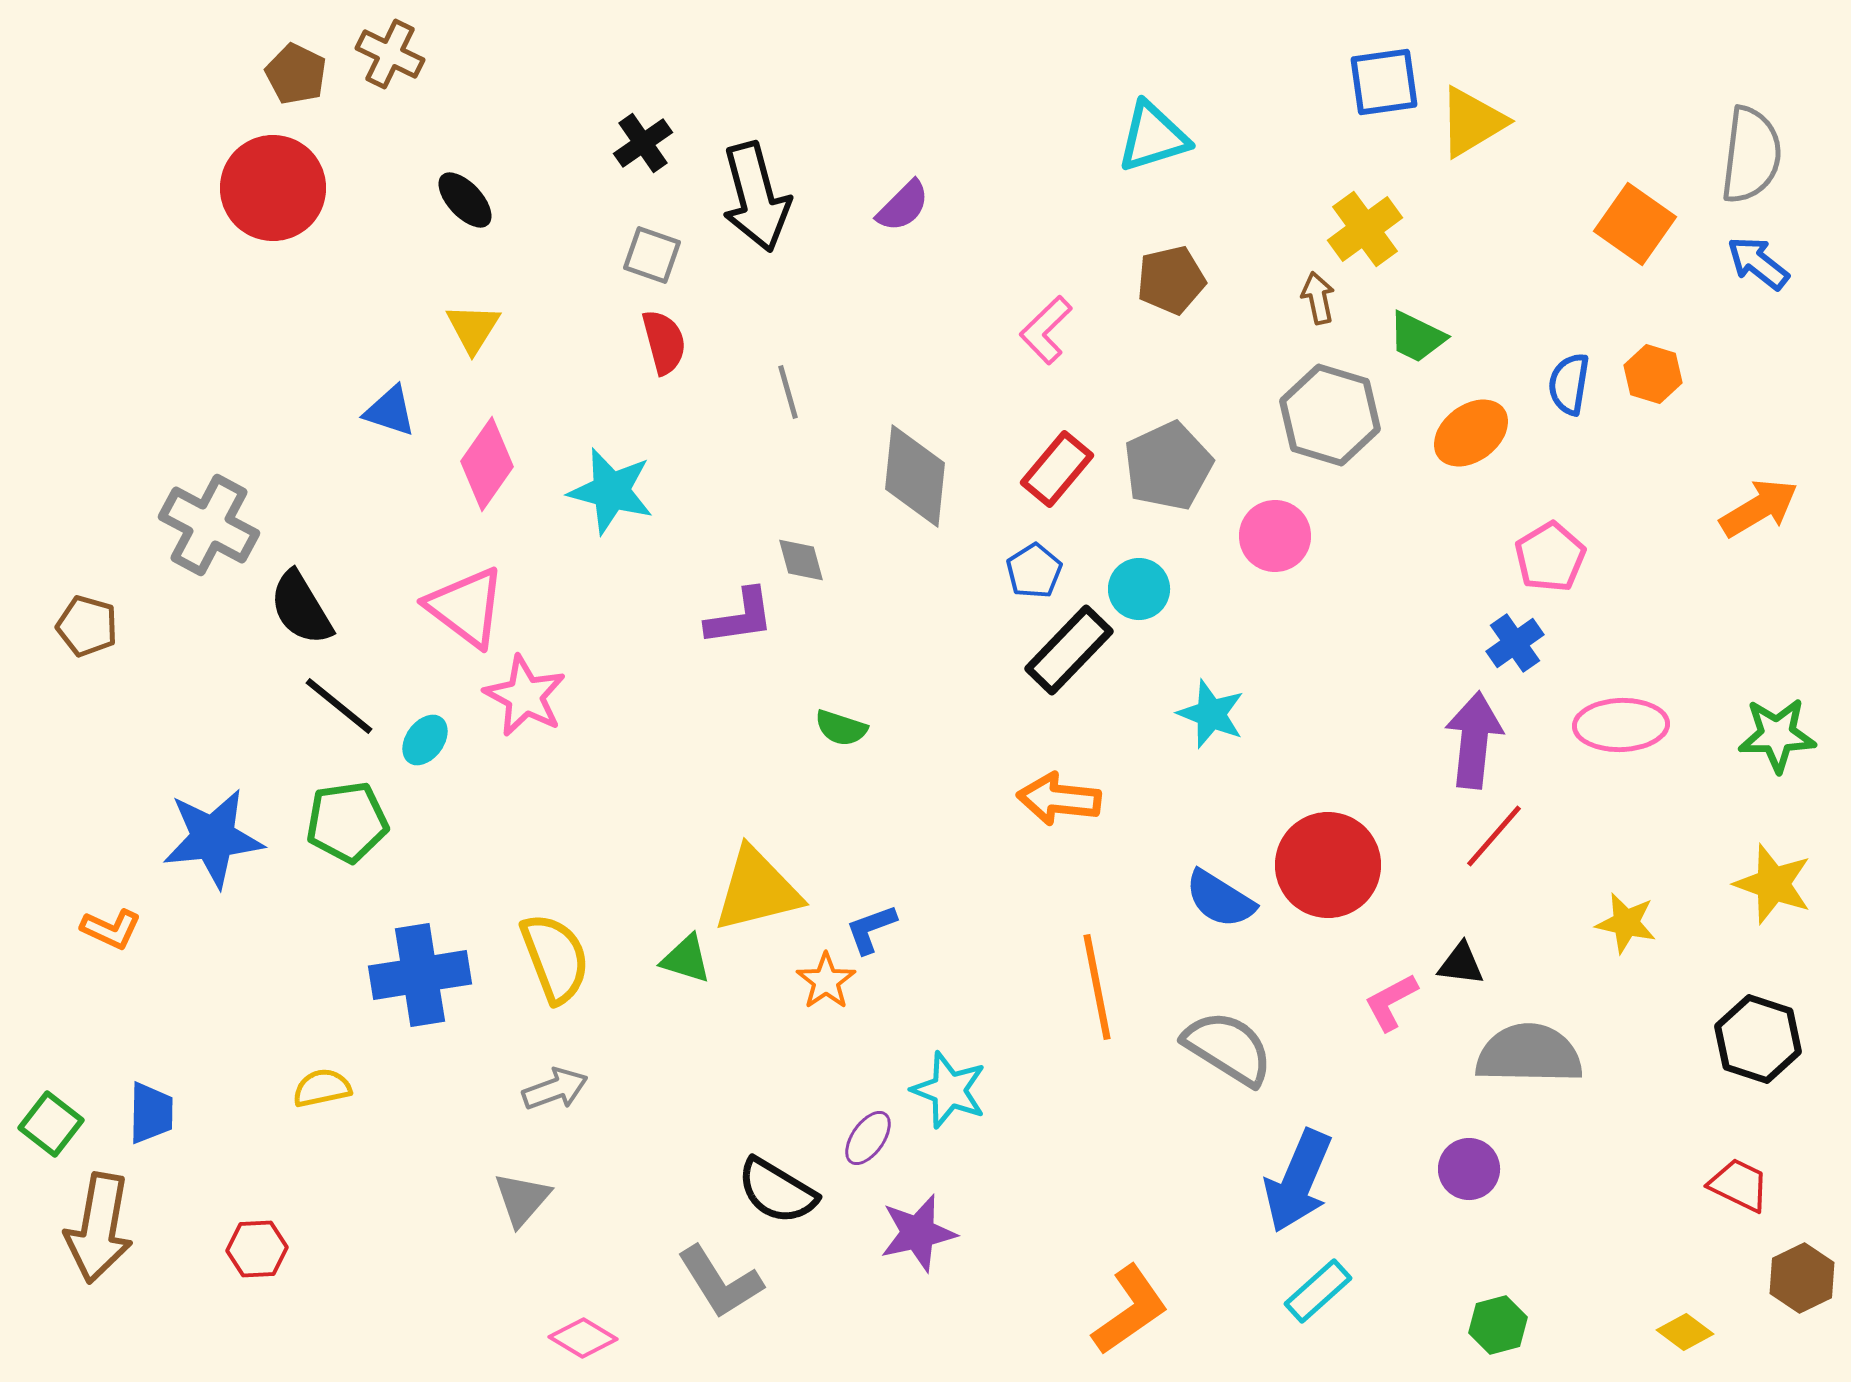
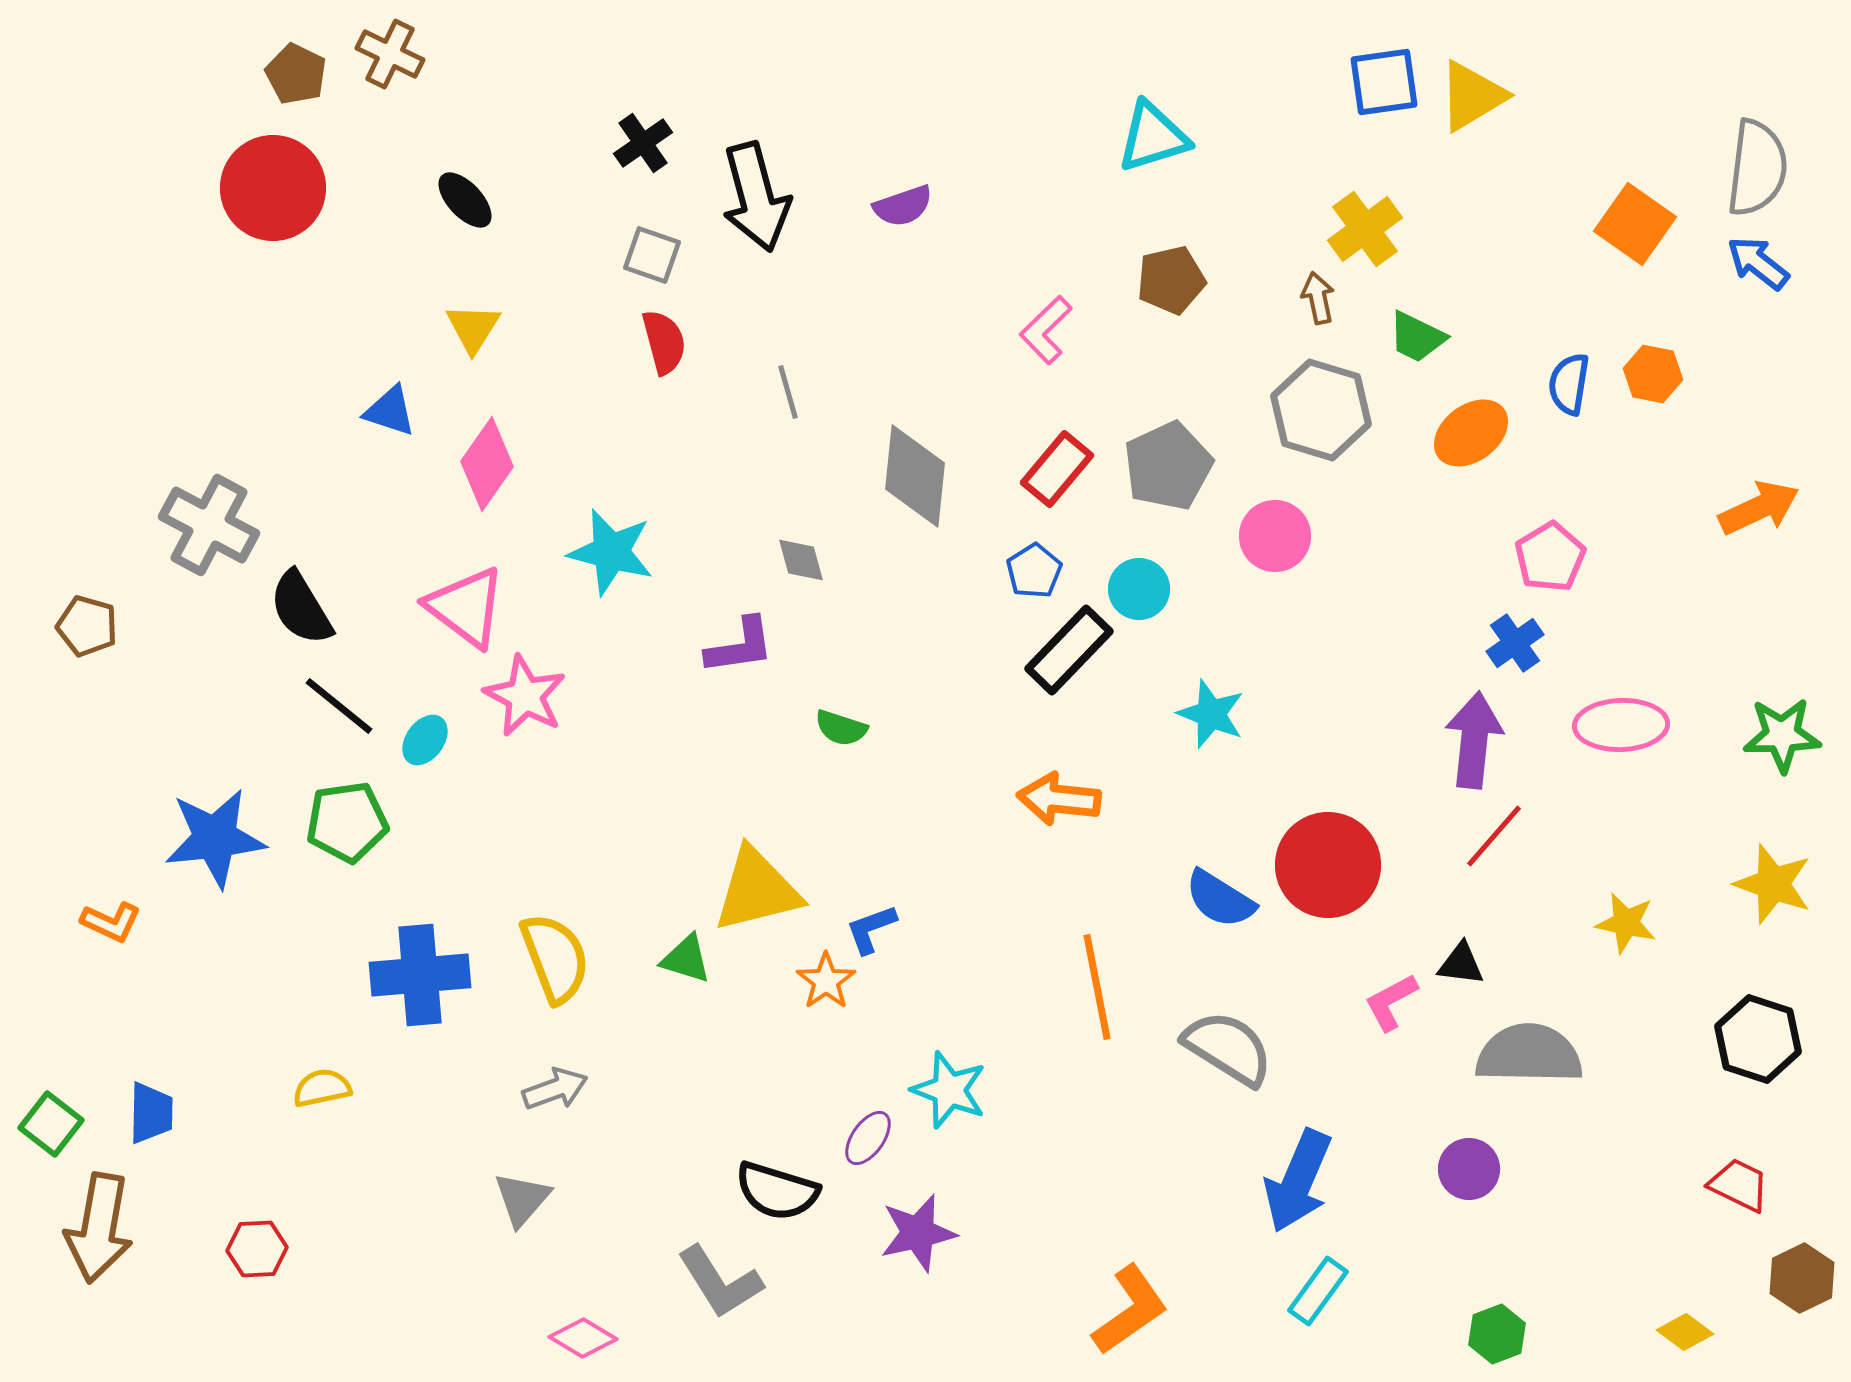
yellow triangle at (1472, 122): moved 26 px up
gray semicircle at (1751, 155): moved 6 px right, 13 px down
purple semicircle at (903, 206): rotated 26 degrees clockwise
orange hexagon at (1653, 374): rotated 6 degrees counterclockwise
gray hexagon at (1330, 415): moved 9 px left, 5 px up
cyan star at (611, 491): moved 61 px down
orange arrow at (1759, 508): rotated 6 degrees clockwise
purple L-shape at (740, 617): moved 29 px down
green star at (1777, 735): moved 5 px right
blue star at (213, 838): moved 2 px right
orange L-shape at (111, 929): moved 7 px up
blue cross at (420, 975): rotated 4 degrees clockwise
black semicircle at (777, 1191): rotated 14 degrees counterclockwise
cyan rectangle at (1318, 1291): rotated 12 degrees counterclockwise
green hexagon at (1498, 1325): moved 1 px left, 9 px down; rotated 6 degrees counterclockwise
